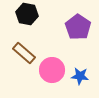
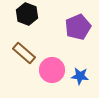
black hexagon: rotated 10 degrees clockwise
purple pentagon: rotated 15 degrees clockwise
